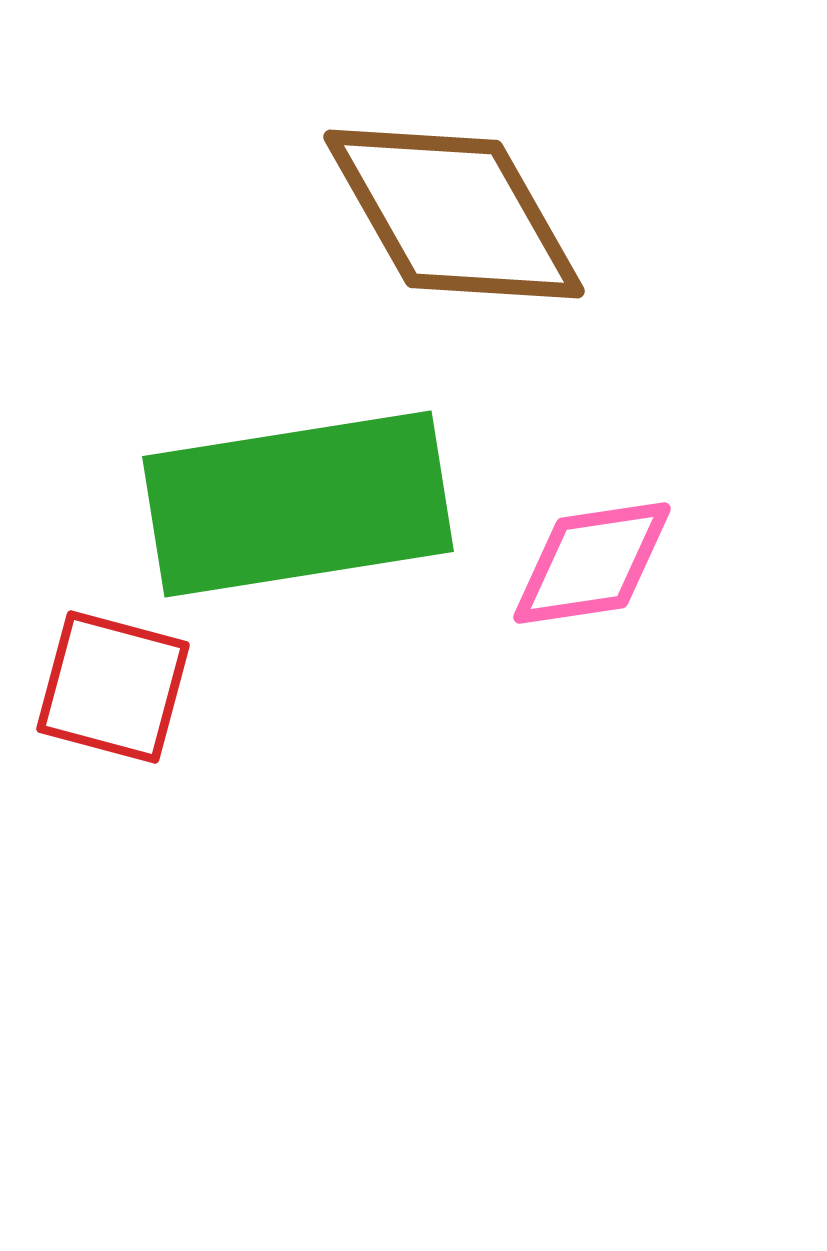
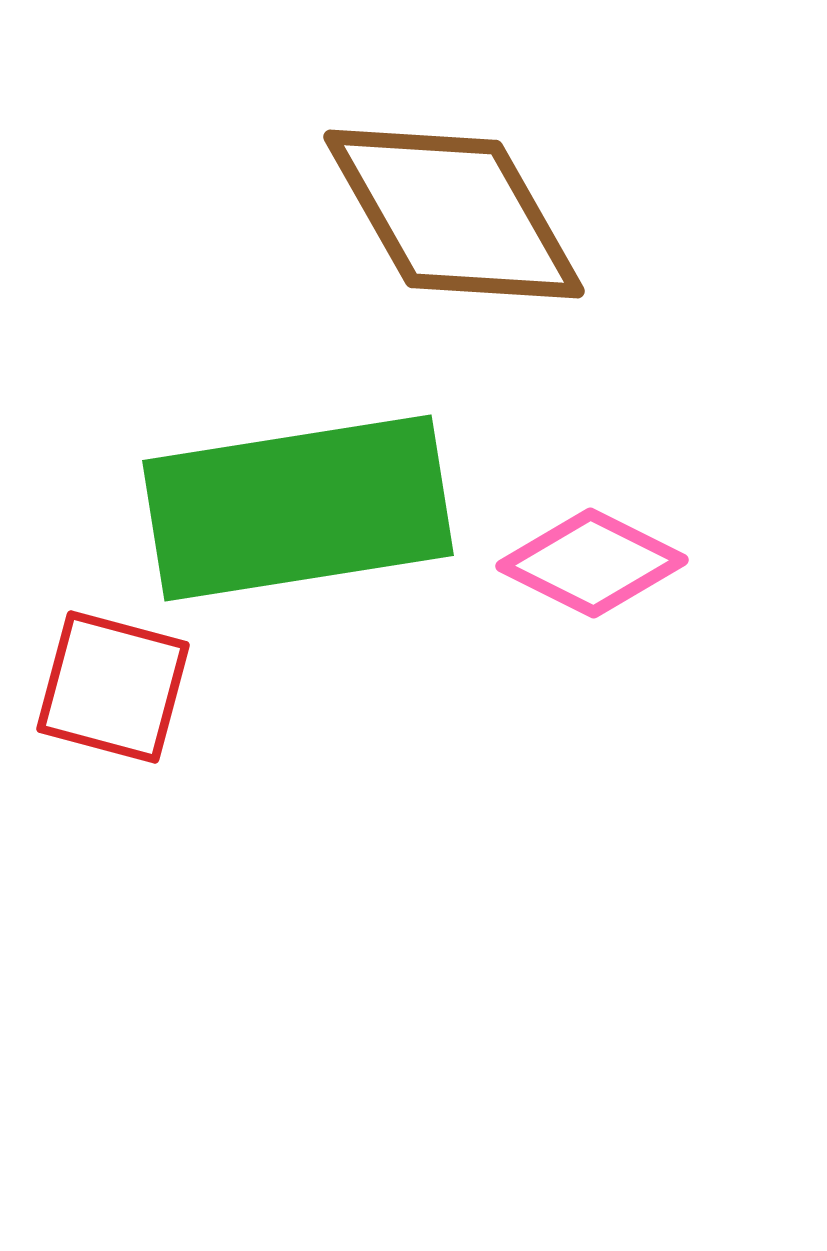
green rectangle: moved 4 px down
pink diamond: rotated 35 degrees clockwise
